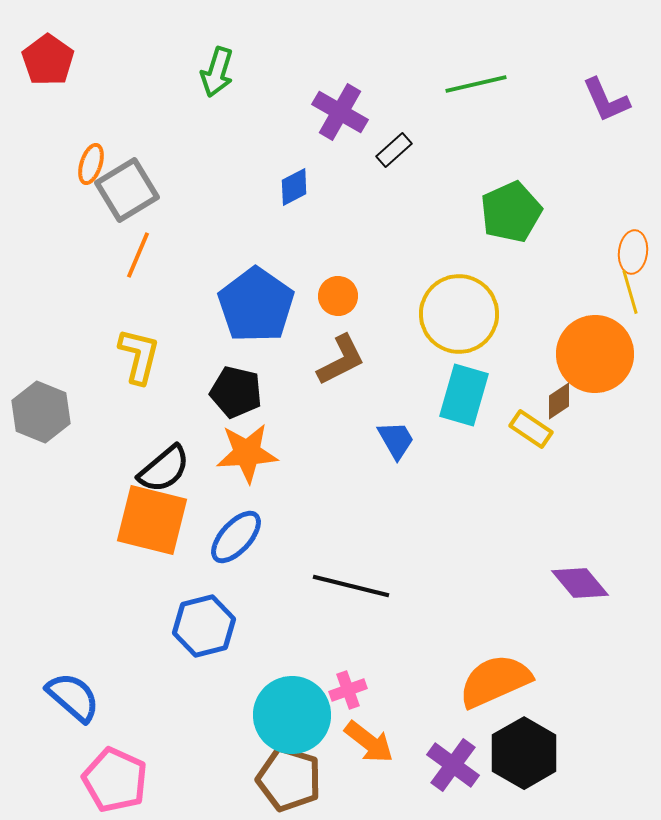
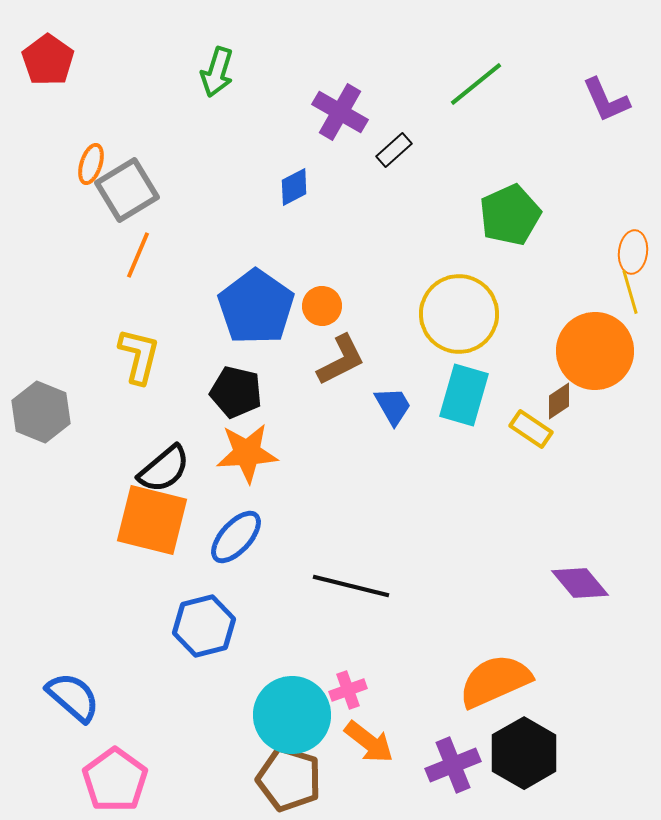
green line at (476, 84): rotated 26 degrees counterclockwise
green pentagon at (511, 212): moved 1 px left, 3 px down
orange circle at (338, 296): moved 16 px left, 10 px down
blue pentagon at (256, 305): moved 2 px down
orange circle at (595, 354): moved 3 px up
blue trapezoid at (396, 440): moved 3 px left, 34 px up
purple cross at (453, 765): rotated 32 degrees clockwise
pink pentagon at (115, 780): rotated 12 degrees clockwise
